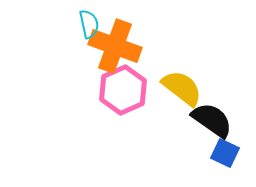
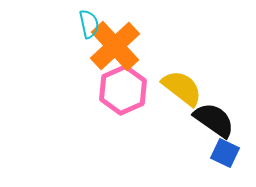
orange cross: rotated 27 degrees clockwise
black semicircle: moved 2 px right
